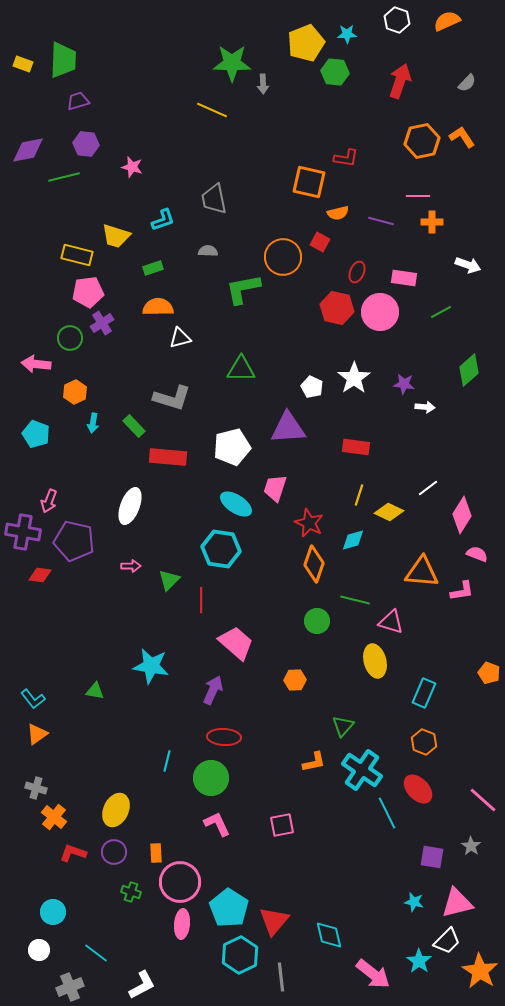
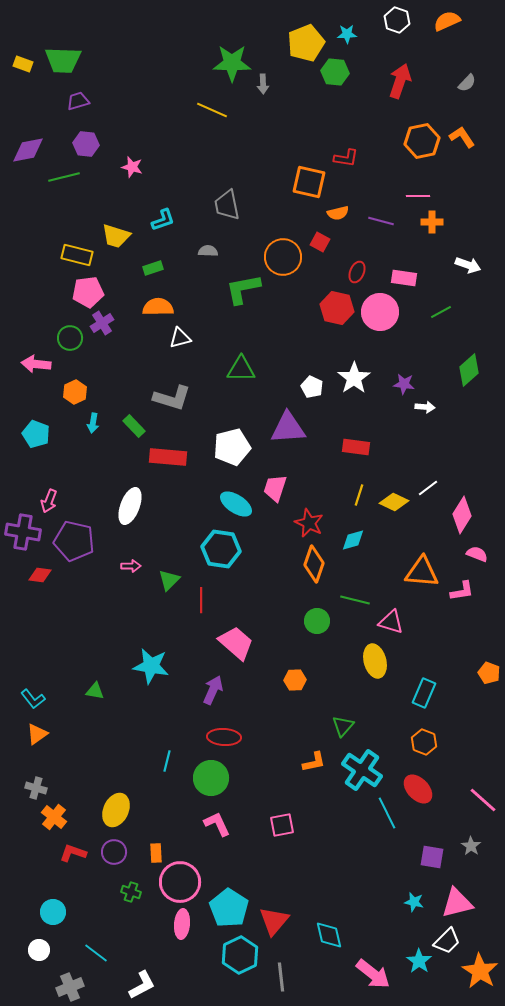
green trapezoid at (63, 60): rotated 90 degrees clockwise
gray trapezoid at (214, 199): moved 13 px right, 6 px down
yellow diamond at (389, 512): moved 5 px right, 10 px up
